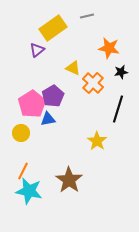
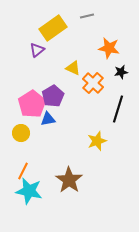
yellow star: rotated 18 degrees clockwise
